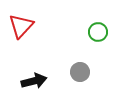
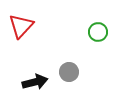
gray circle: moved 11 px left
black arrow: moved 1 px right, 1 px down
